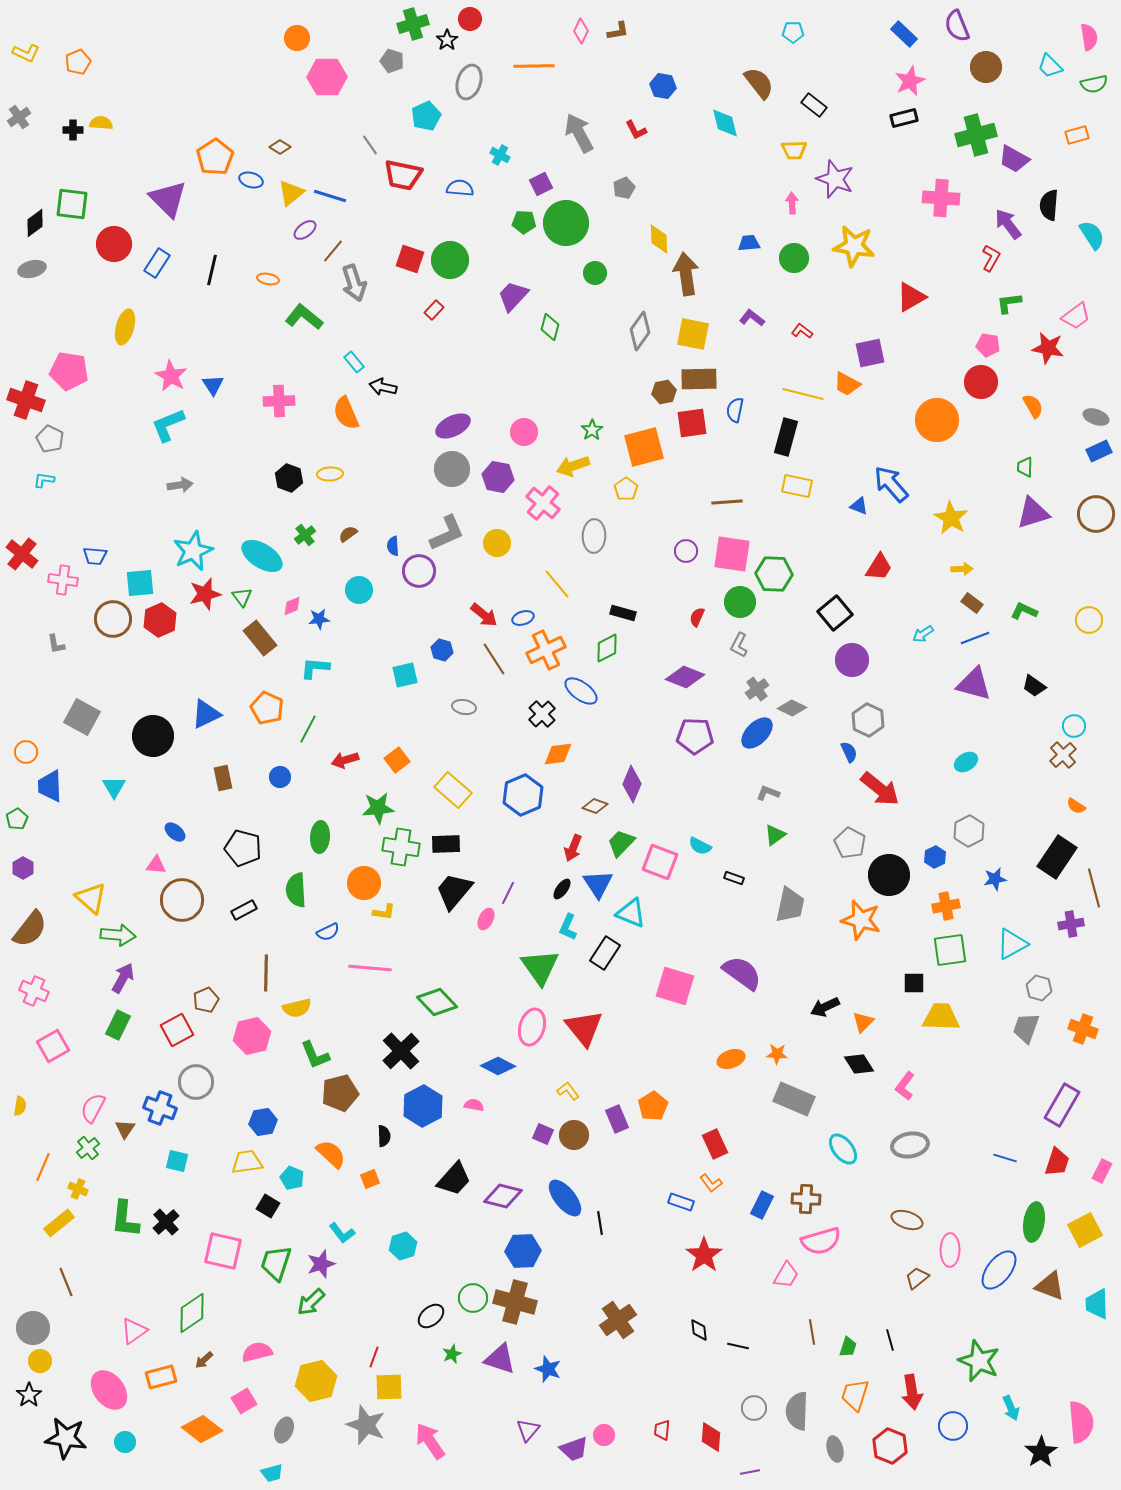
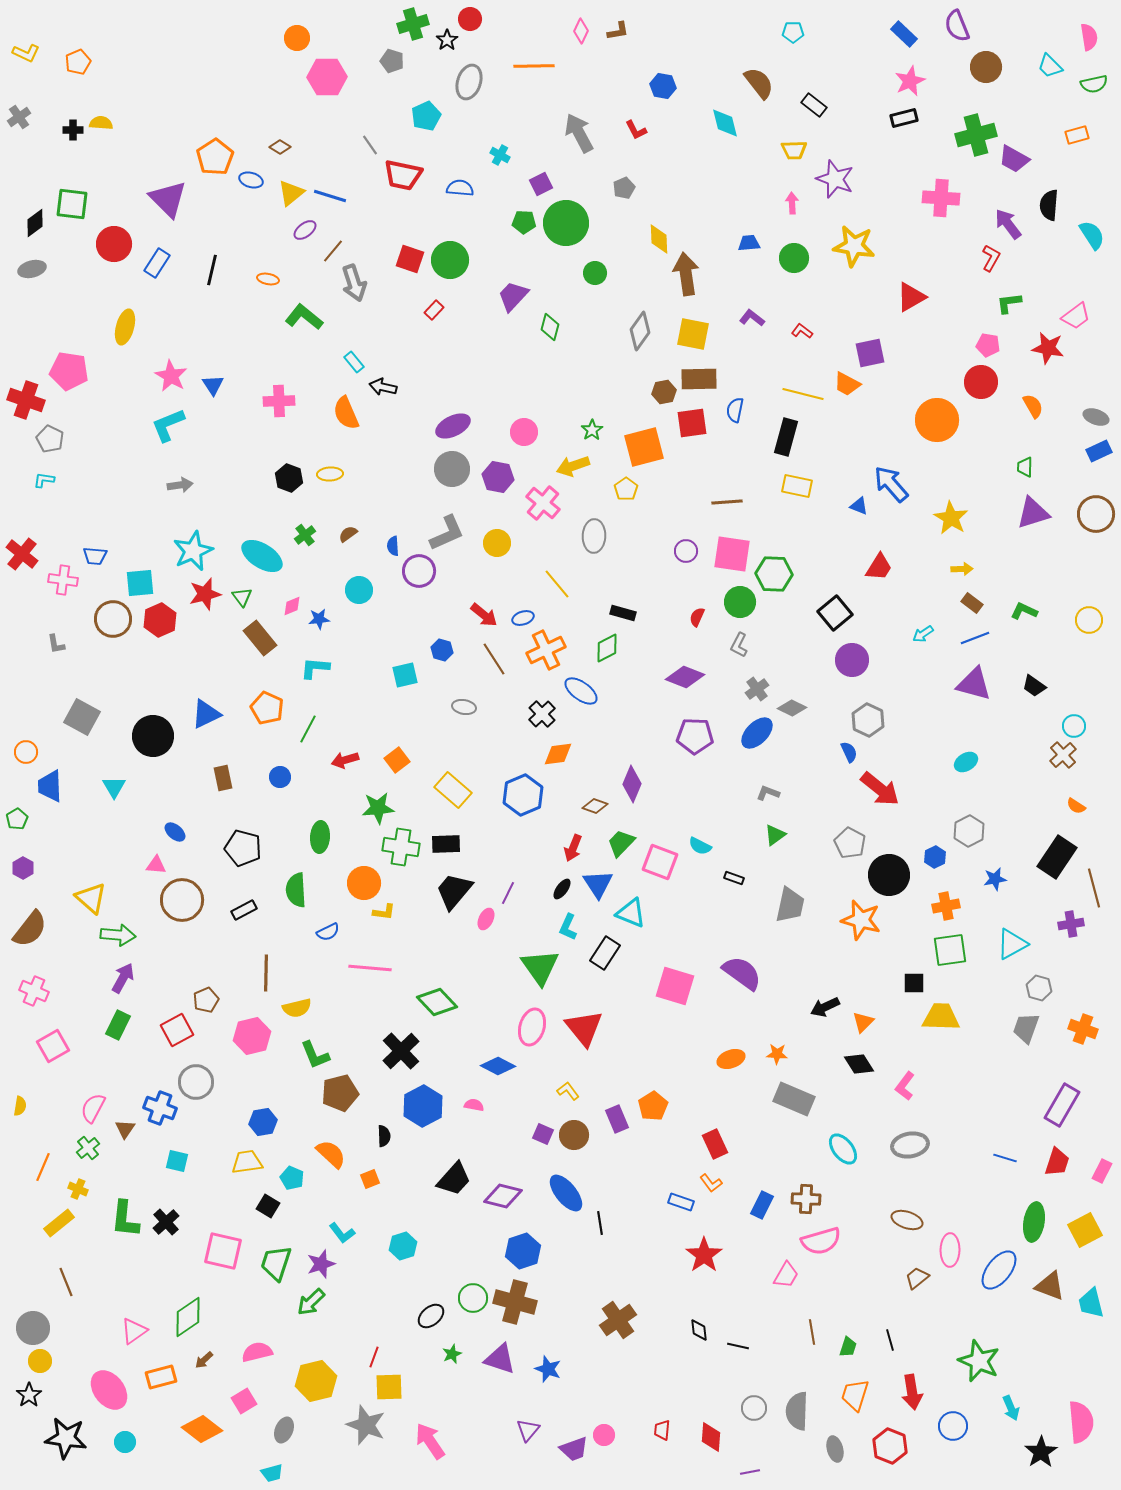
blue ellipse at (565, 1198): moved 1 px right, 5 px up
blue hexagon at (523, 1251): rotated 16 degrees counterclockwise
cyan trapezoid at (1097, 1304): moved 6 px left, 1 px up; rotated 12 degrees counterclockwise
green diamond at (192, 1313): moved 4 px left, 4 px down
